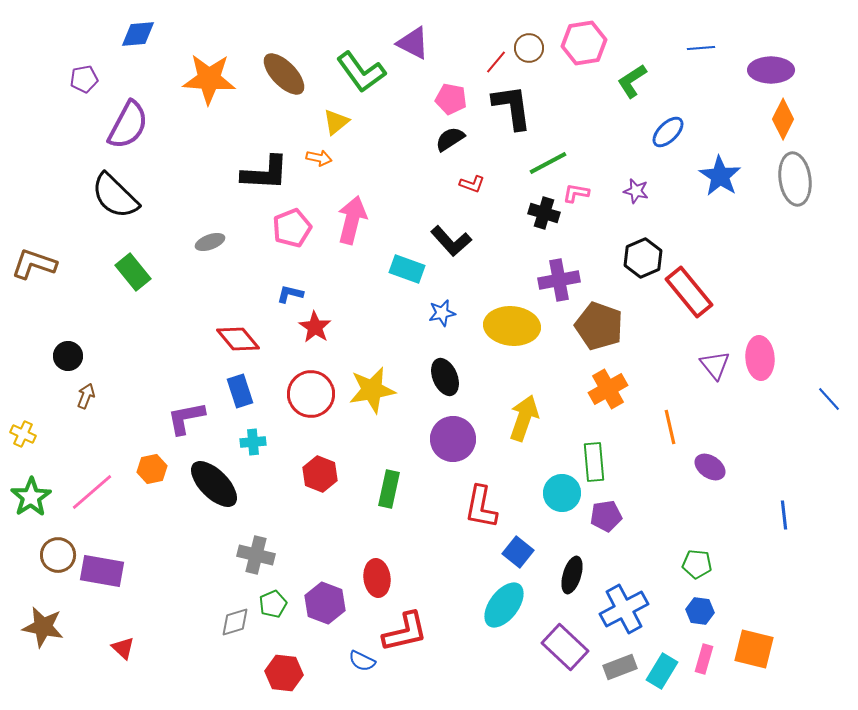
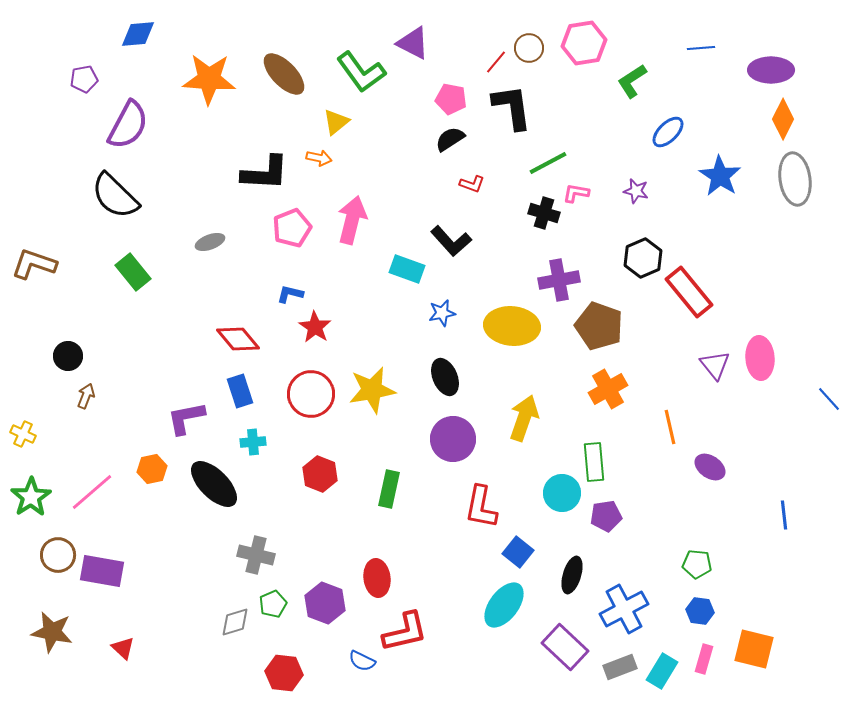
brown star at (43, 627): moved 9 px right, 5 px down
